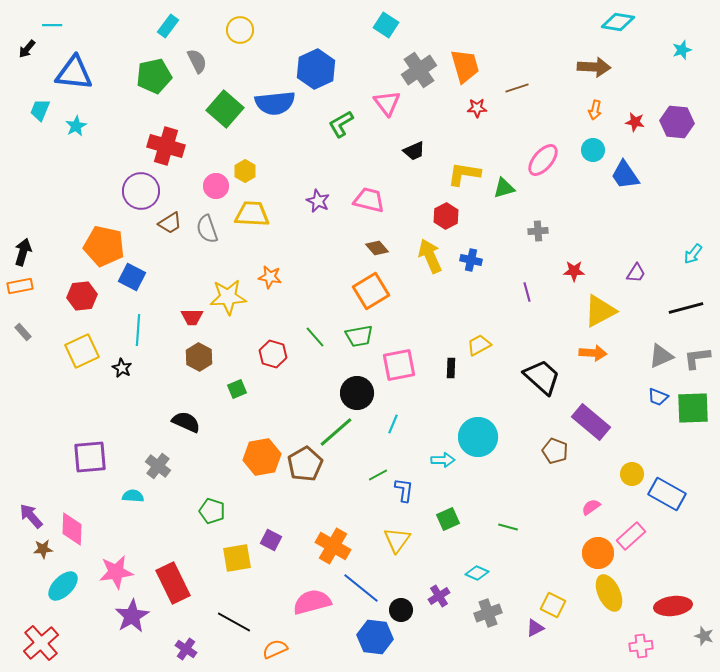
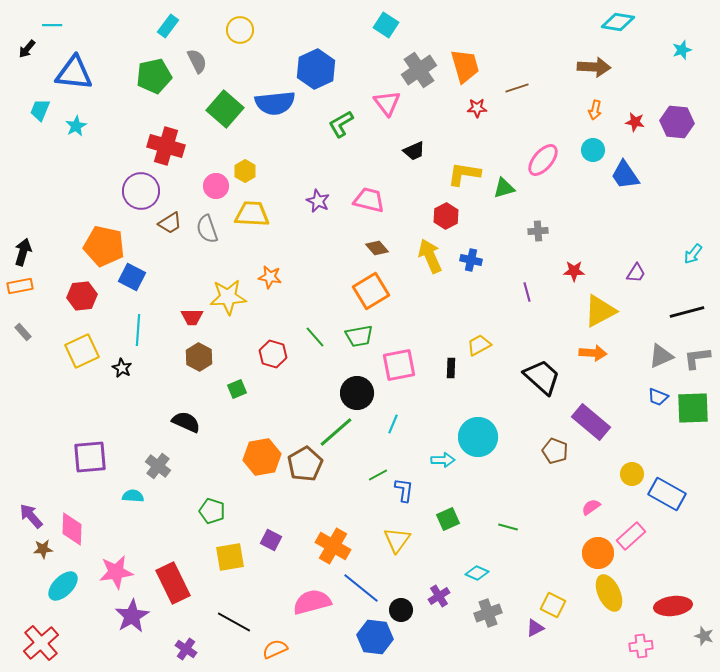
black line at (686, 308): moved 1 px right, 4 px down
yellow square at (237, 558): moved 7 px left, 1 px up
